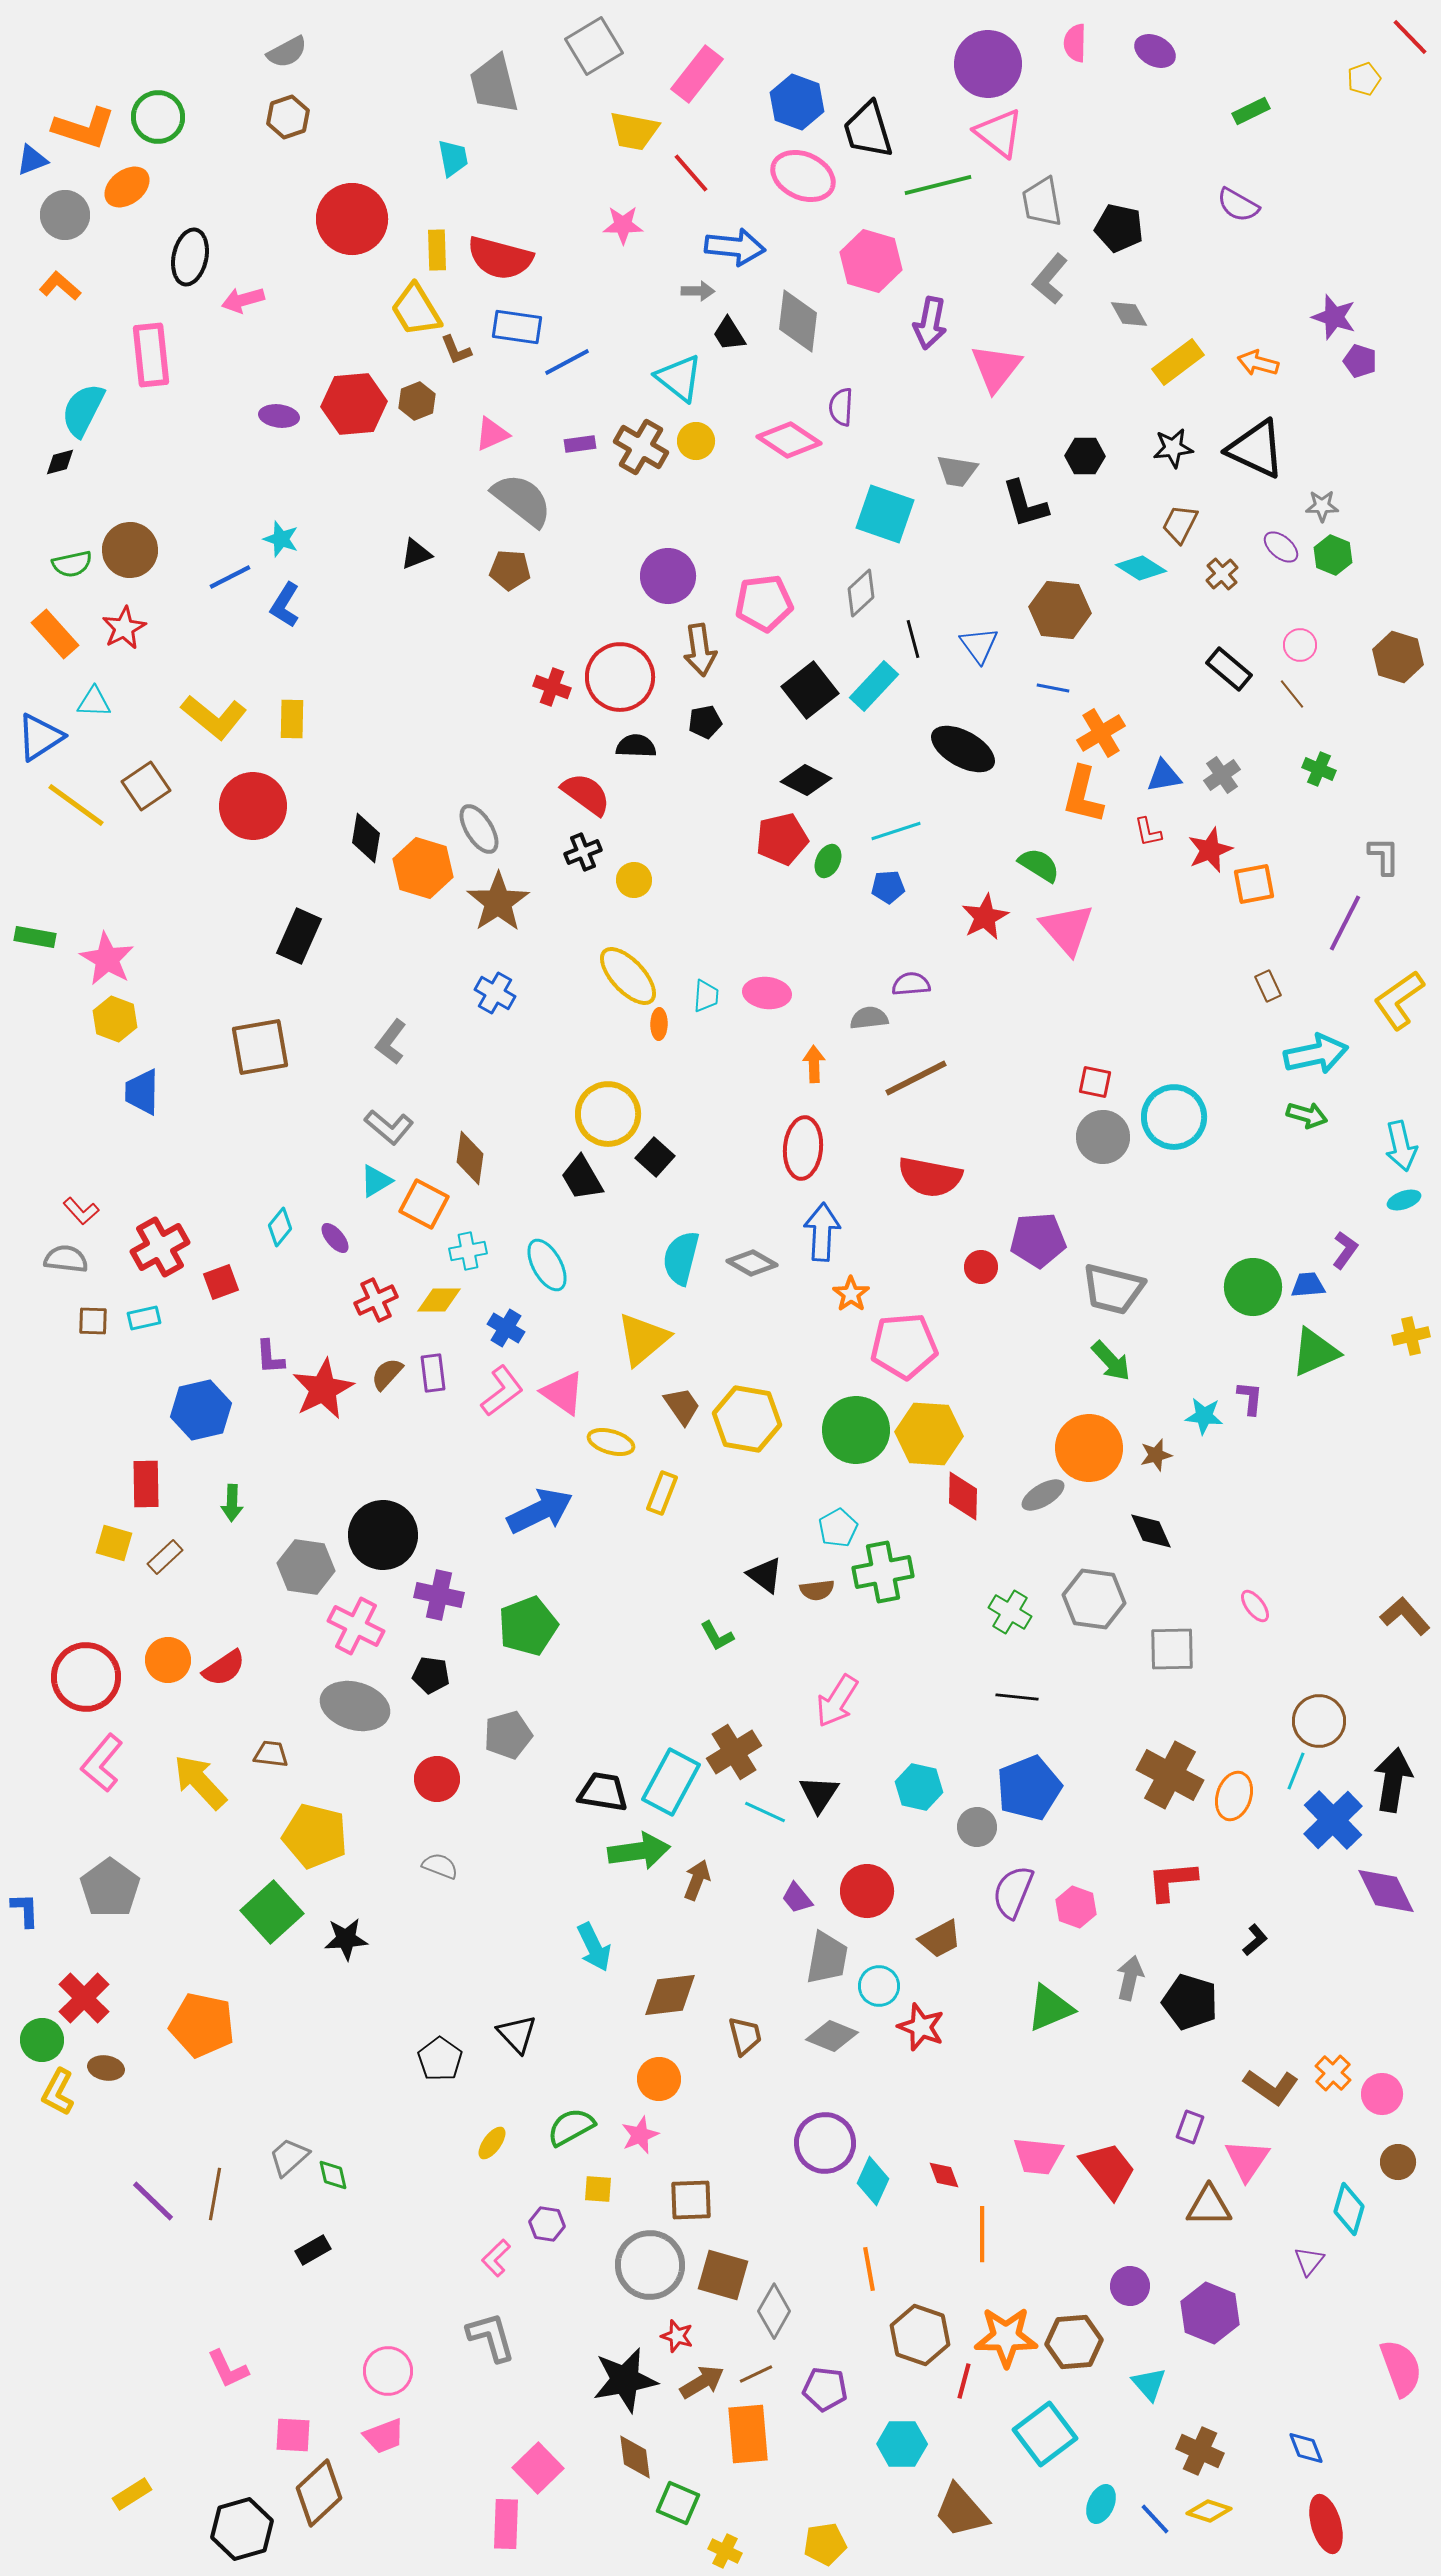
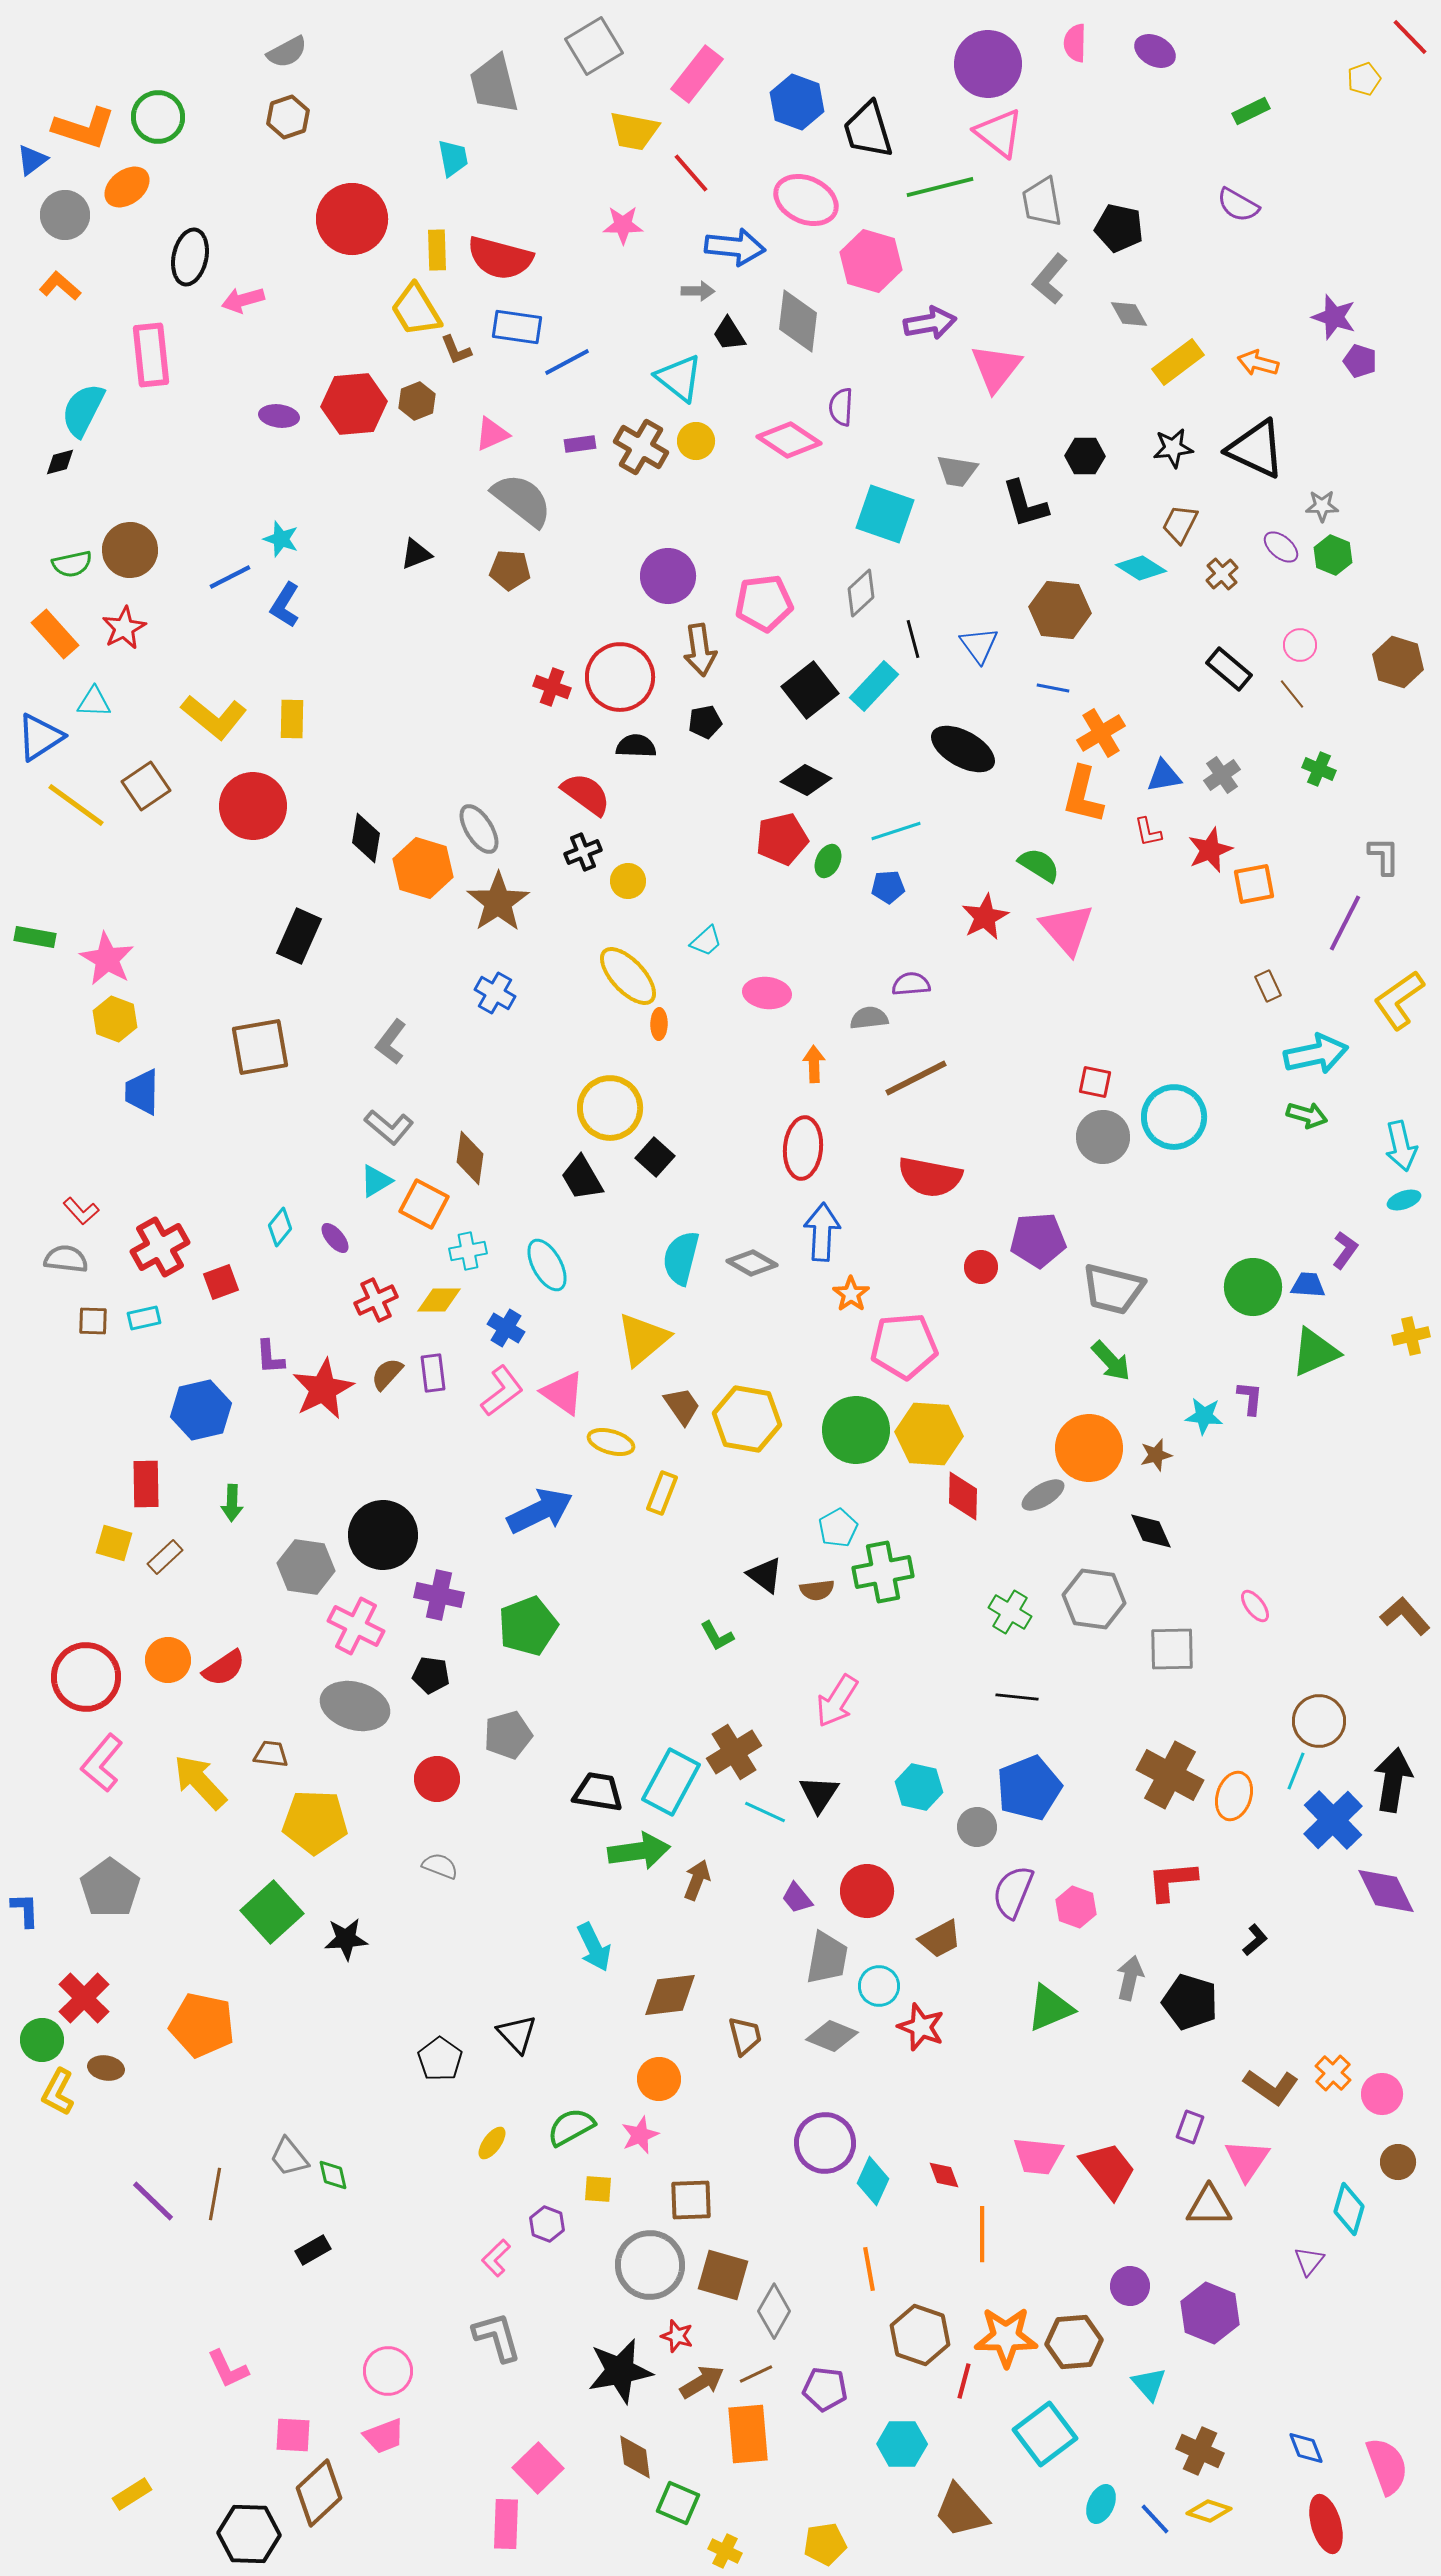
blue triangle at (32, 160): rotated 16 degrees counterclockwise
pink ellipse at (803, 176): moved 3 px right, 24 px down
green line at (938, 185): moved 2 px right, 2 px down
purple arrow at (930, 323): rotated 111 degrees counterclockwise
brown hexagon at (1398, 657): moved 5 px down
yellow circle at (634, 880): moved 6 px left, 1 px down
cyan trapezoid at (706, 996): moved 55 px up; rotated 44 degrees clockwise
yellow circle at (608, 1114): moved 2 px right, 6 px up
blue trapezoid at (1308, 1285): rotated 9 degrees clockwise
black trapezoid at (603, 1792): moved 5 px left
yellow pentagon at (315, 1836): moved 14 px up; rotated 12 degrees counterclockwise
gray trapezoid at (289, 2157): rotated 87 degrees counterclockwise
purple hexagon at (547, 2224): rotated 12 degrees clockwise
gray L-shape at (491, 2337): moved 6 px right
pink semicircle at (1401, 2368): moved 14 px left, 98 px down
black star at (625, 2380): moved 5 px left, 9 px up
black hexagon at (242, 2529): moved 7 px right, 5 px down; rotated 18 degrees clockwise
